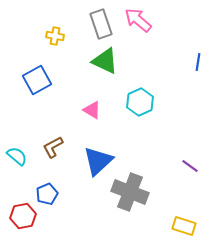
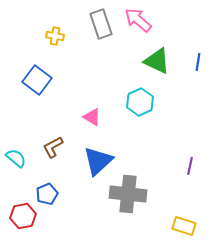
green triangle: moved 52 px right
blue square: rotated 24 degrees counterclockwise
pink triangle: moved 7 px down
cyan semicircle: moved 1 px left, 2 px down
purple line: rotated 66 degrees clockwise
gray cross: moved 2 px left, 2 px down; rotated 15 degrees counterclockwise
